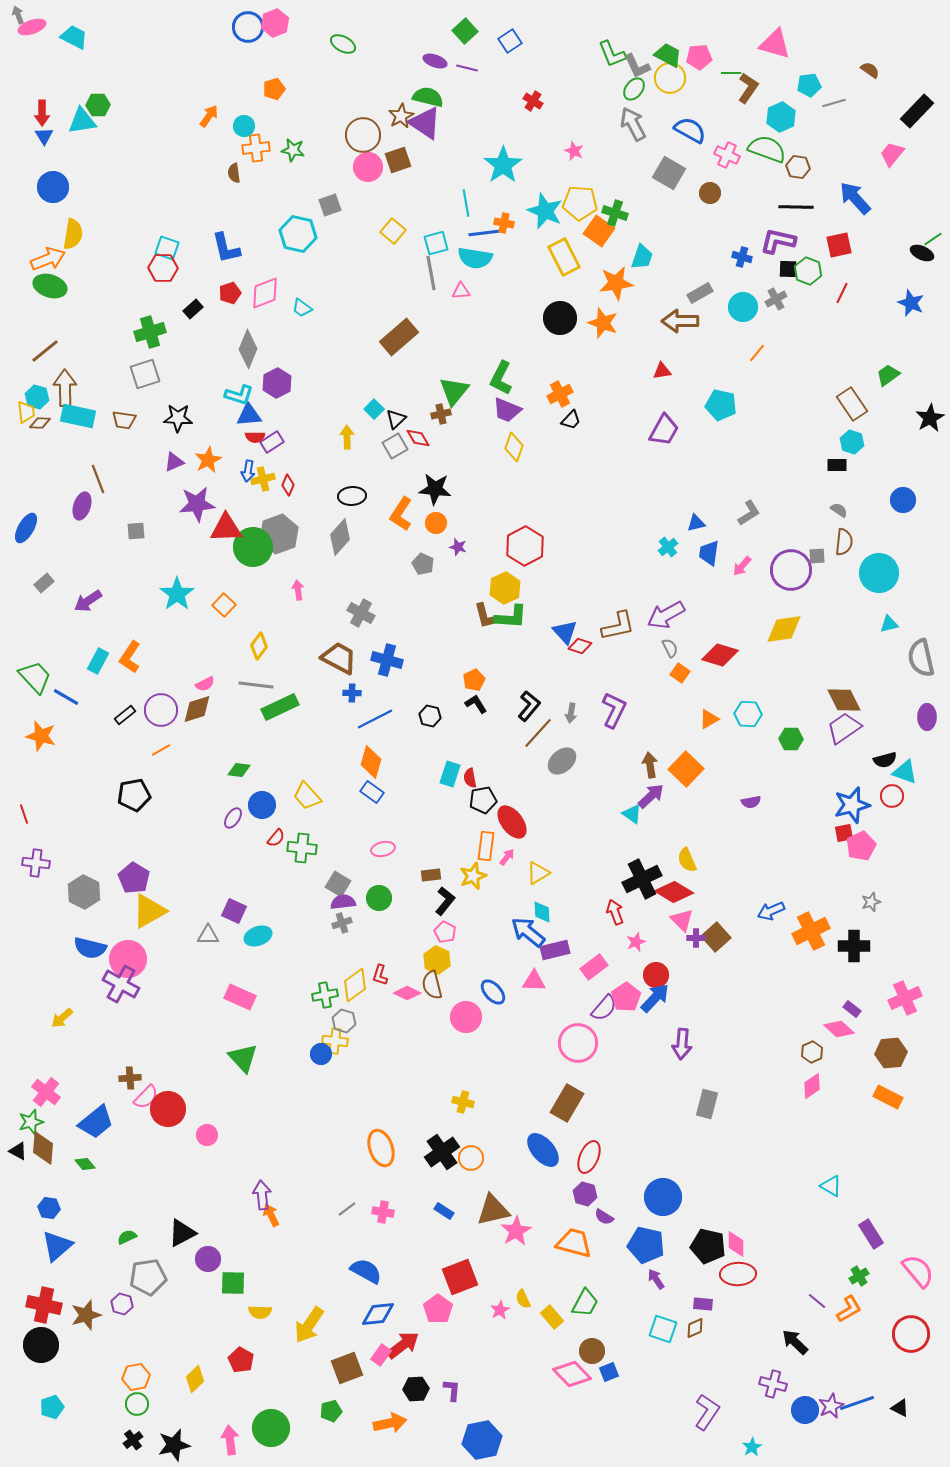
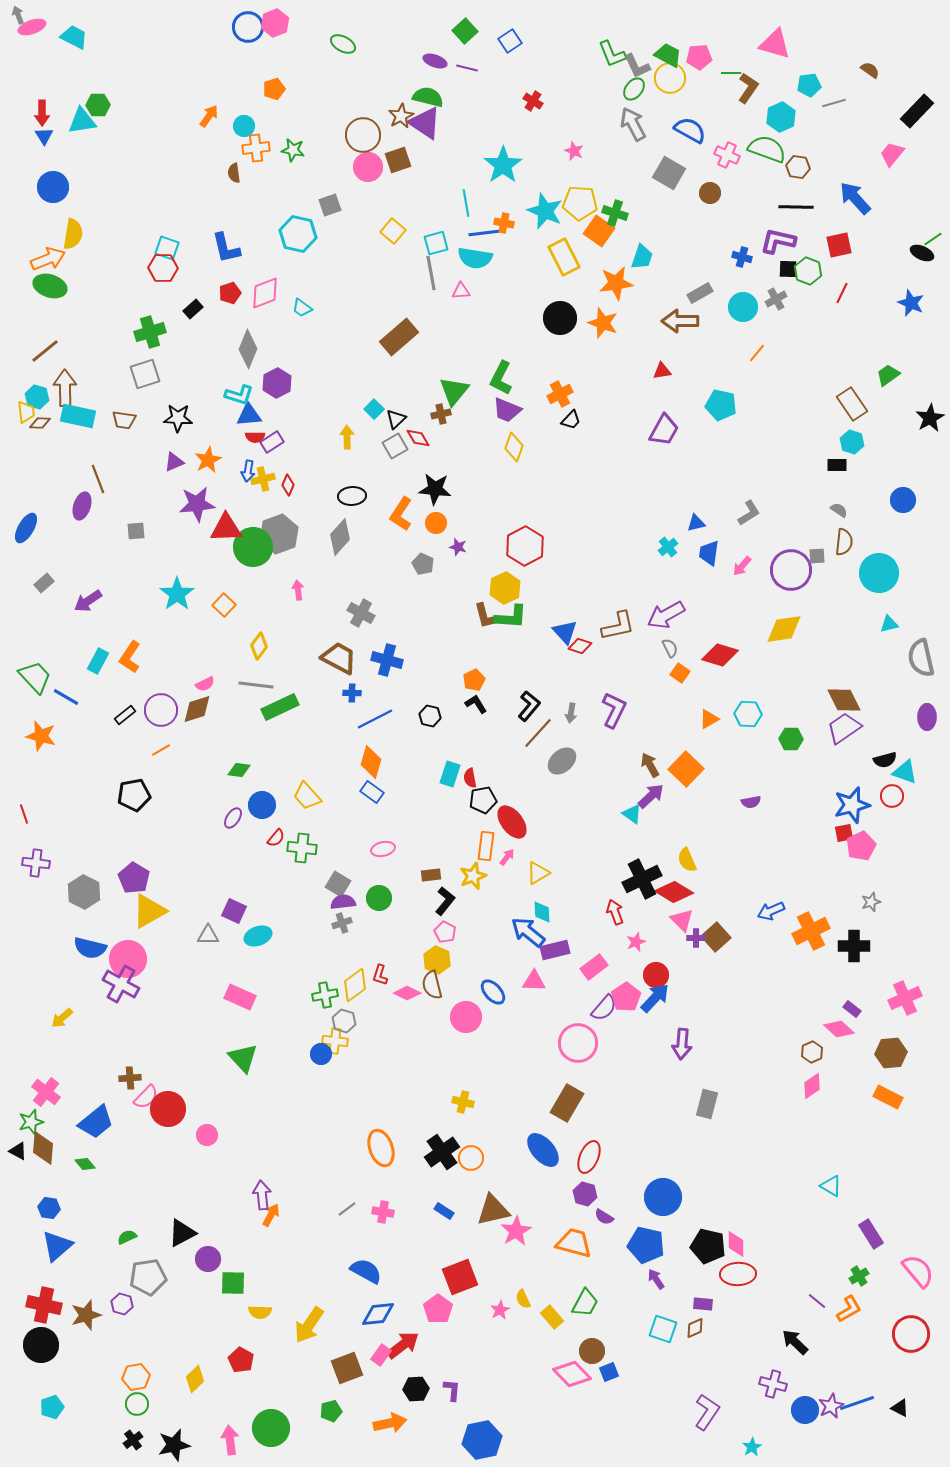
brown arrow at (650, 765): rotated 20 degrees counterclockwise
orange arrow at (271, 1215): rotated 55 degrees clockwise
